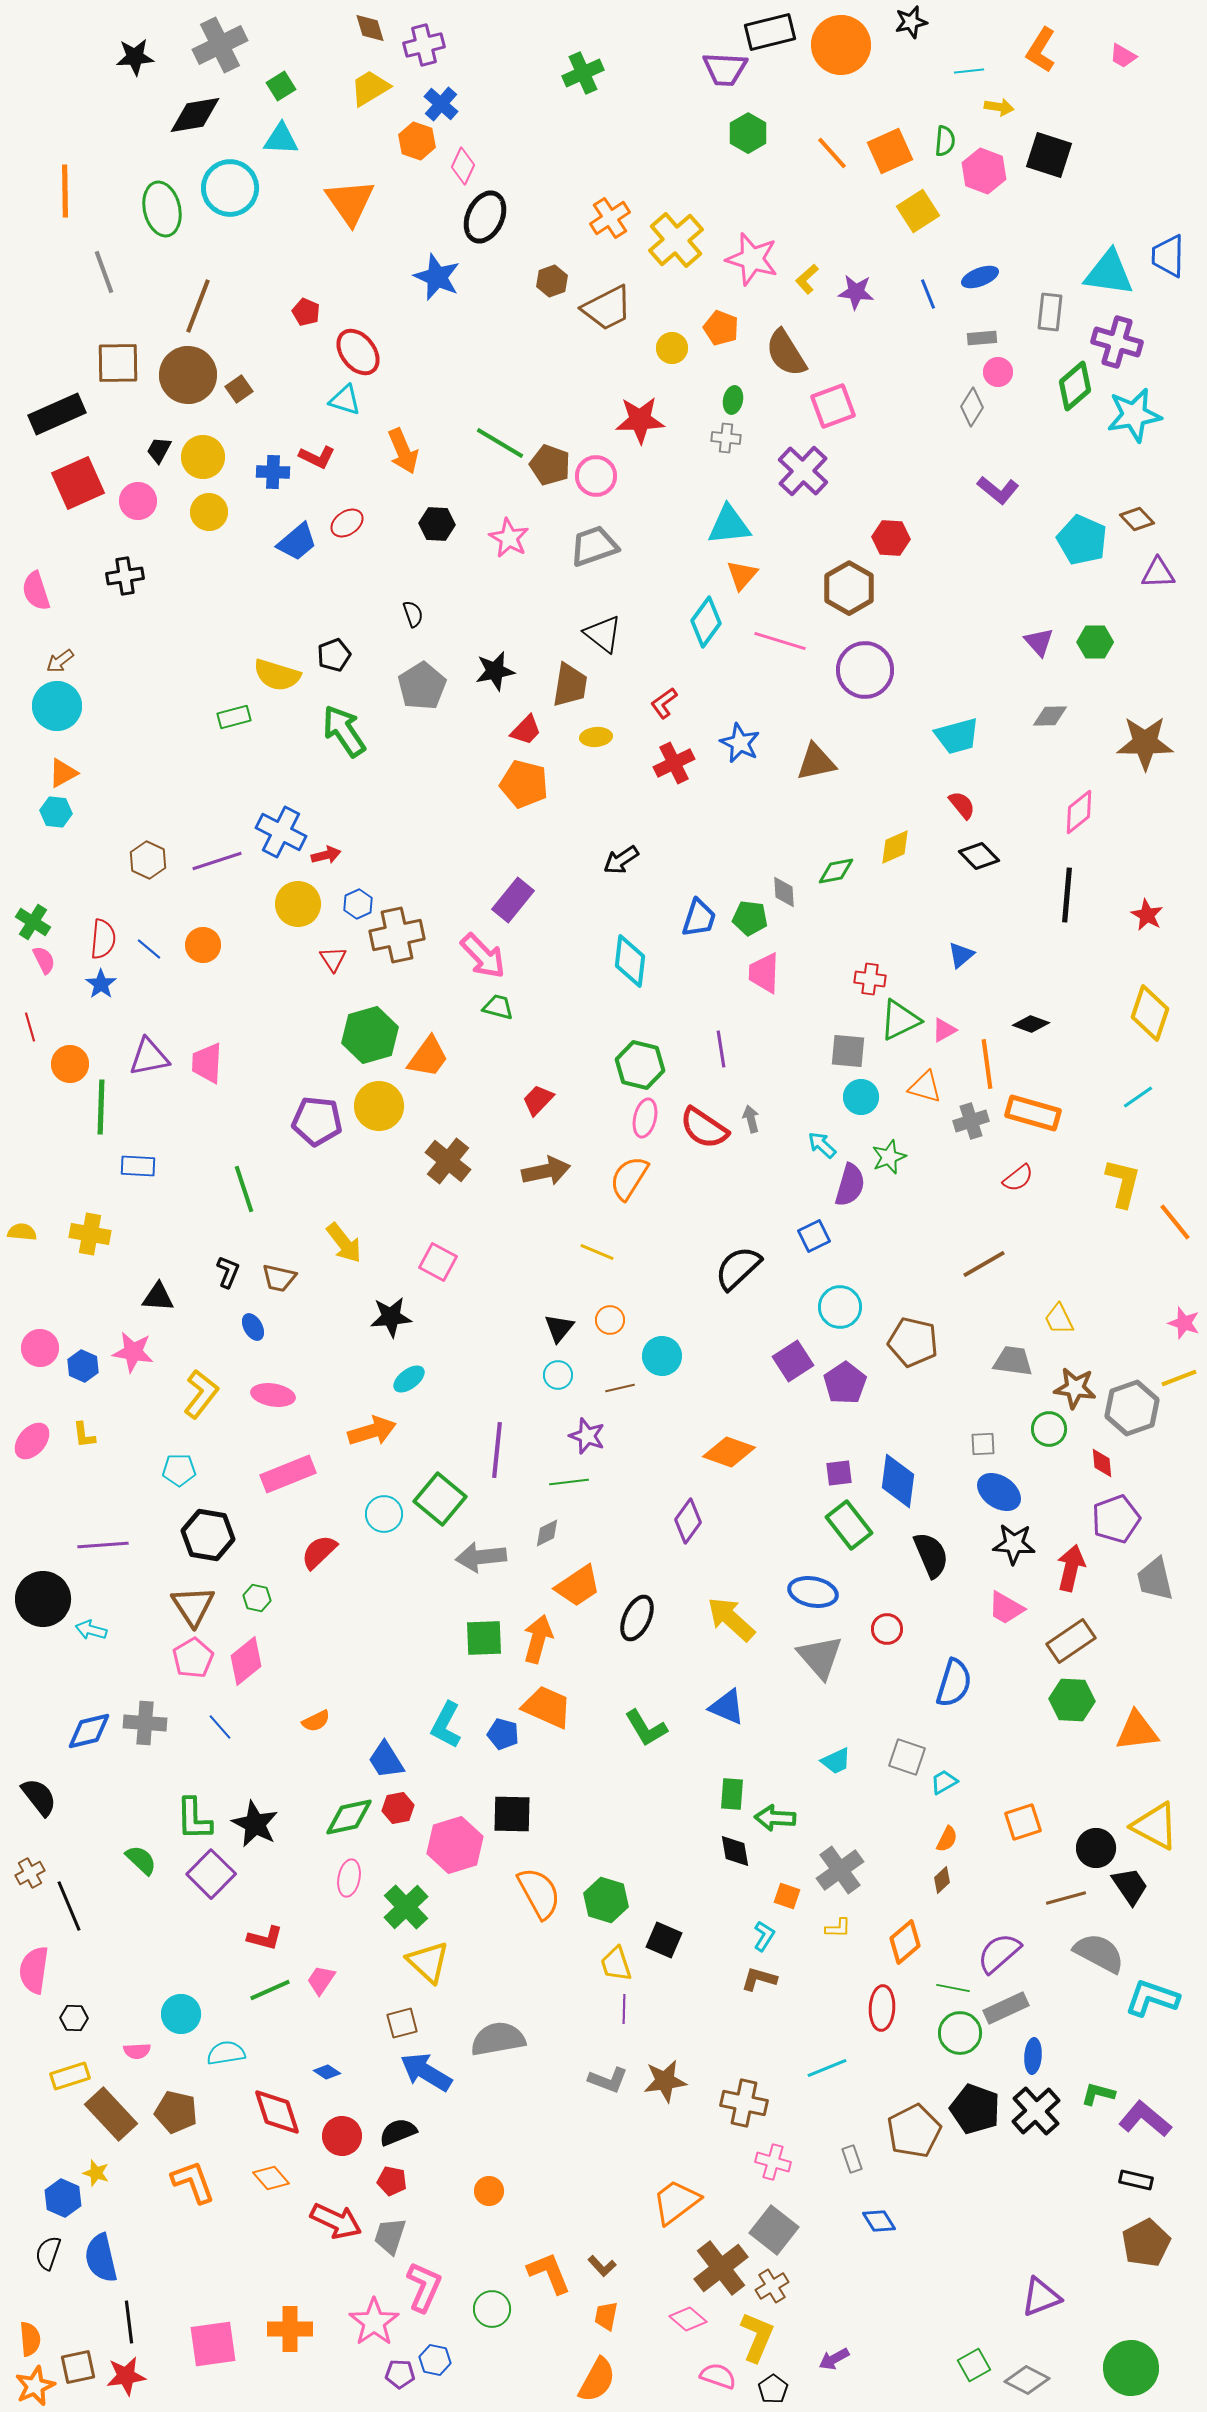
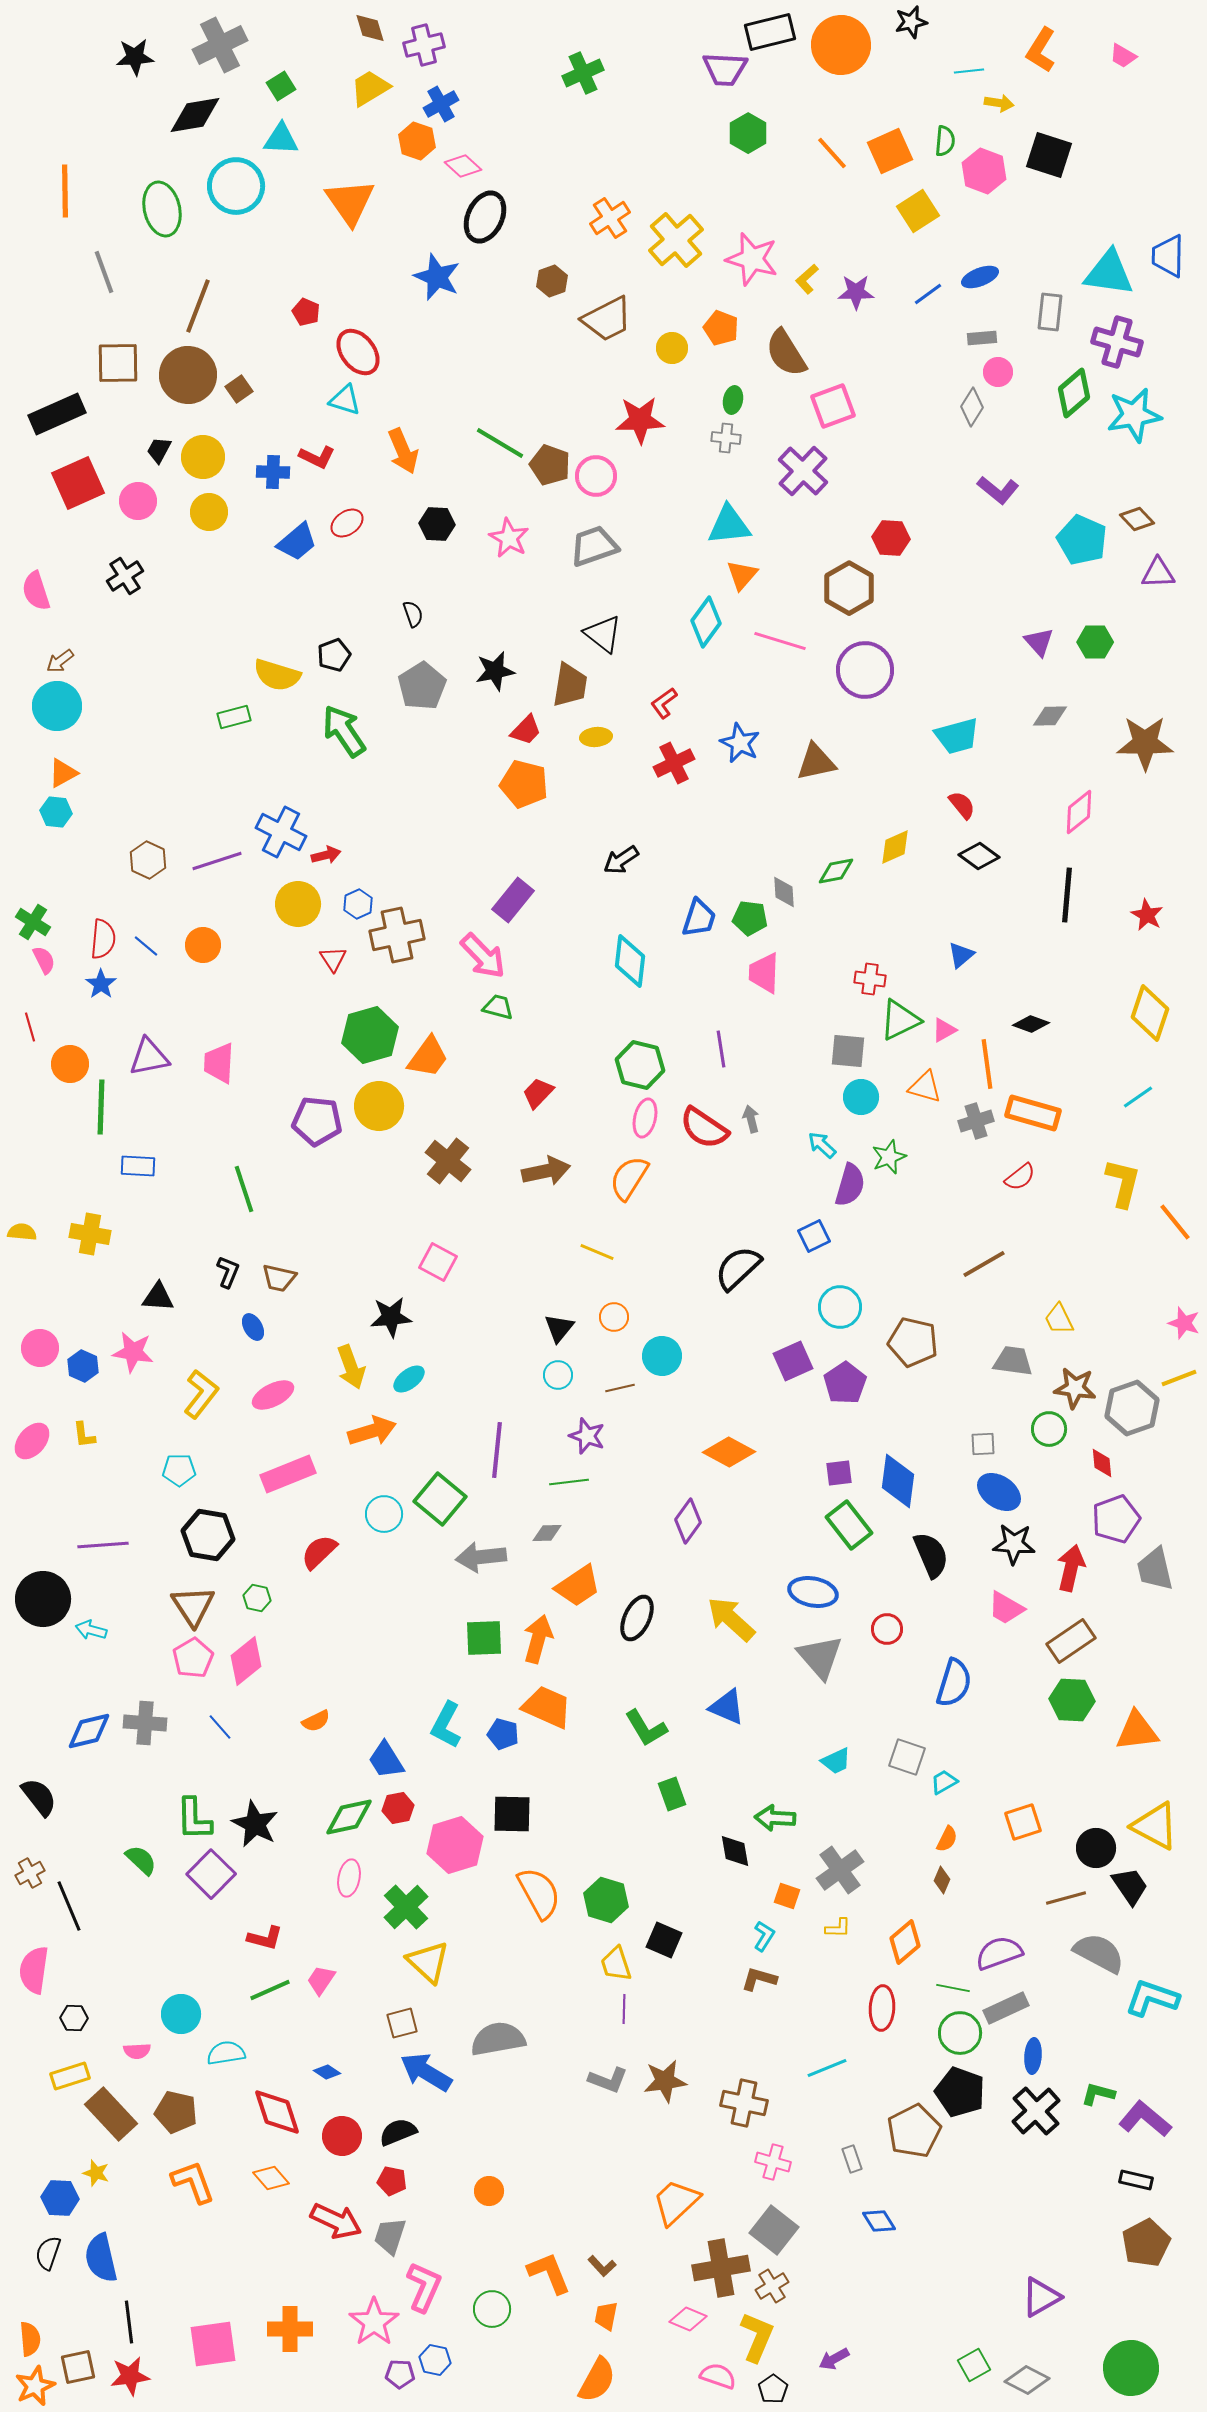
blue cross at (441, 104): rotated 20 degrees clockwise
yellow arrow at (999, 107): moved 4 px up
pink diamond at (463, 166): rotated 72 degrees counterclockwise
cyan circle at (230, 188): moved 6 px right, 2 px up
purple star at (856, 292): rotated 6 degrees counterclockwise
blue line at (928, 294): rotated 76 degrees clockwise
brown trapezoid at (607, 308): moved 11 px down
green diamond at (1075, 386): moved 1 px left, 7 px down
black cross at (125, 576): rotated 24 degrees counterclockwise
black diamond at (979, 856): rotated 9 degrees counterclockwise
blue line at (149, 949): moved 3 px left, 3 px up
pink trapezoid at (207, 1063): moved 12 px right
red trapezoid at (538, 1100): moved 7 px up
gray cross at (971, 1121): moved 5 px right
red semicircle at (1018, 1178): moved 2 px right, 1 px up
yellow arrow at (344, 1243): moved 7 px right, 124 px down; rotated 18 degrees clockwise
orange circle at (610, 1320): moved 4 px right, 3 px up
purple square at (793, 1361): rotated 9 degrees clockwise
pink ellipse at (273, 1395): rotated 36 degrees counterclockwise
orange diamond at (729, 1452): rotated 9 degrees clockwise
gray diamond at (547, 1533): rotated 24 degrees clockwise
gray trapezoid at (1155, 1579): moved 10 px up
green rectangle at (732, 1794): moved 60 px left; rotated 24 degrees counterclockwise
brown diamond at (942, 1880): rotated 24 degrees counterclockwise
purple semicircle at (999, 1953): rotated 21 degrees clockwise
black pentagon at (975, 2109): moved 15 px left, 17 px up
blue hexagon at (63, 2198): moved 3 px left; rotated 21 degrees counterclockwise
orange trapezoid at (676, 2202): rotated 6 degrees counterclockwise
brown cross at (721, 2268): rotated 28 degrees clockwise
purple triangle at (1041, 2297): rotated 9 degrees counterclockwise
pink diamond at (688, 2319): rotated 18 degrees counterclockwise
red star at (126, 2376): moved 4 px right
